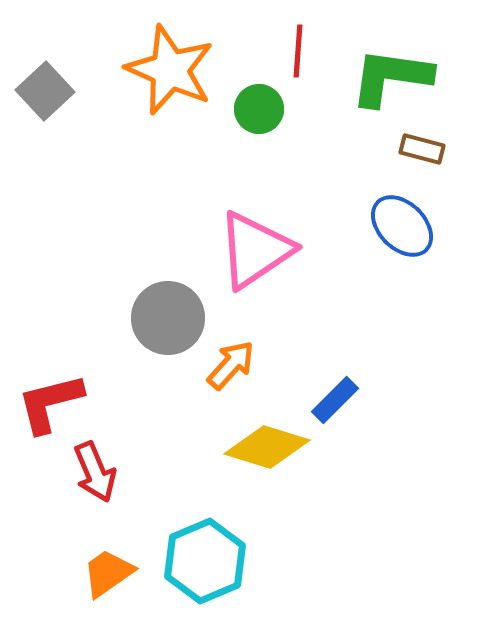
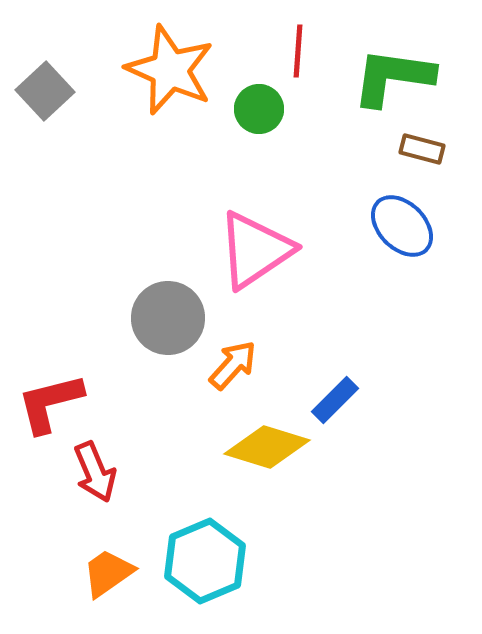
green L-shape: moved 2 px right
orange arrow: moved 2 px right
